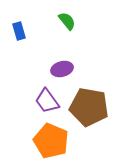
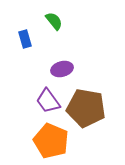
green semicircle: moved 13 px left
blue rectangle: moved 6 px right, 8 px down
purple trapezoid: moved 1 px right
brown pentagon: moved 3 px left, 1 px down
